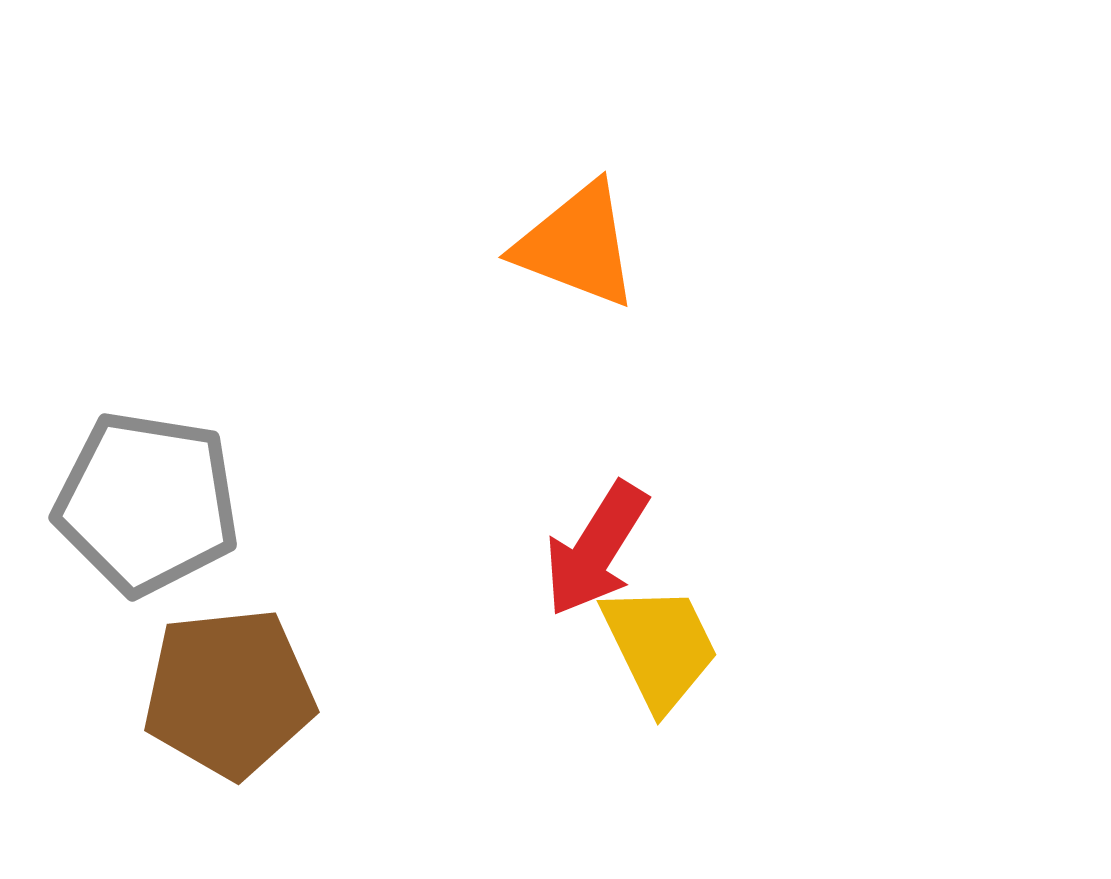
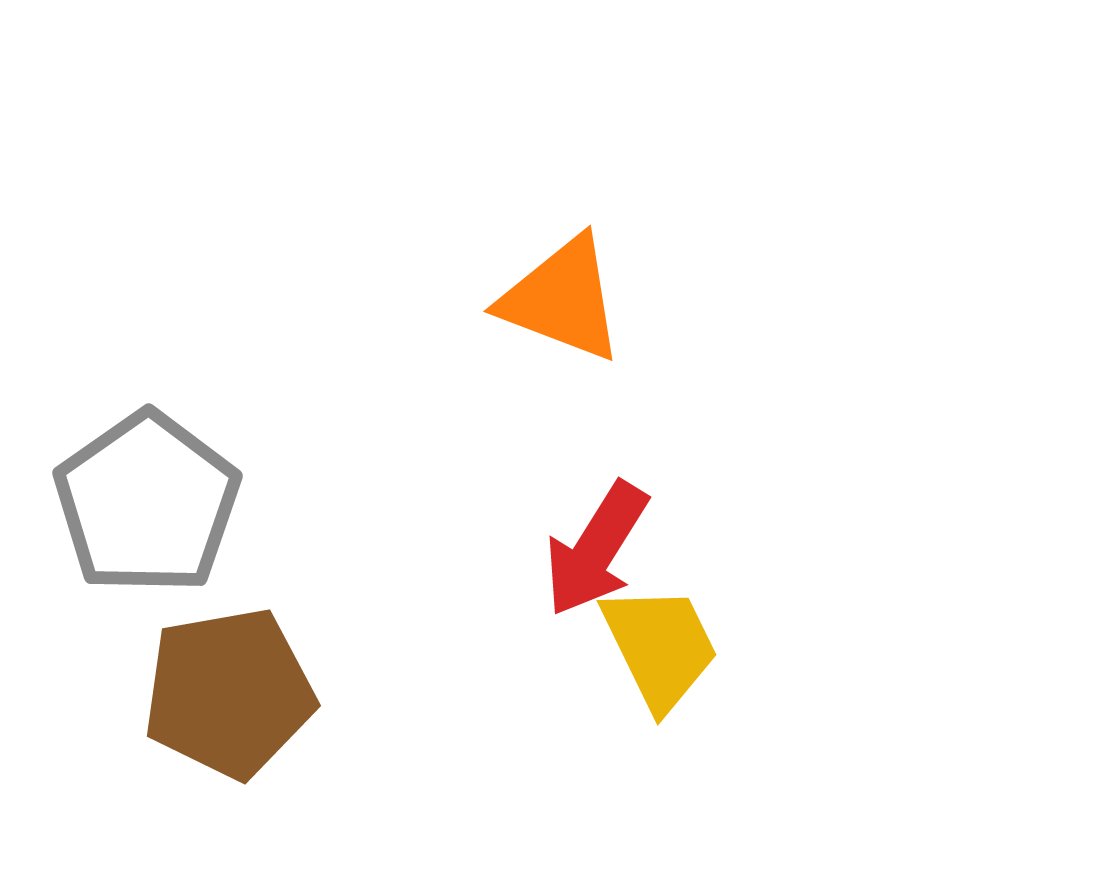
orange triangle: moved 15 px left, 54 px down
gray pentagon: rotated 28 degrees clockwise
brown pentagon: rotated 4 degrees counterclockwise
